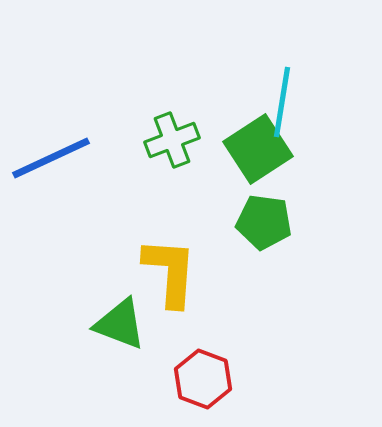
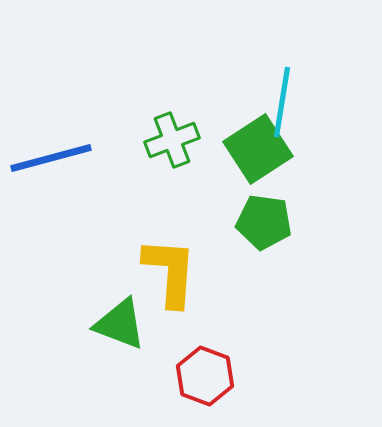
blue line: rotated 10 degrees clockwise
red hexagon: moved 2 px right, 3 px up
